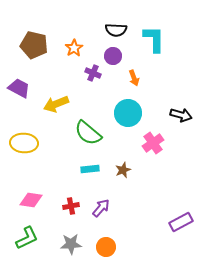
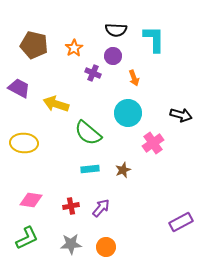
yellow arrow: rotated 40 degrees clockwise
